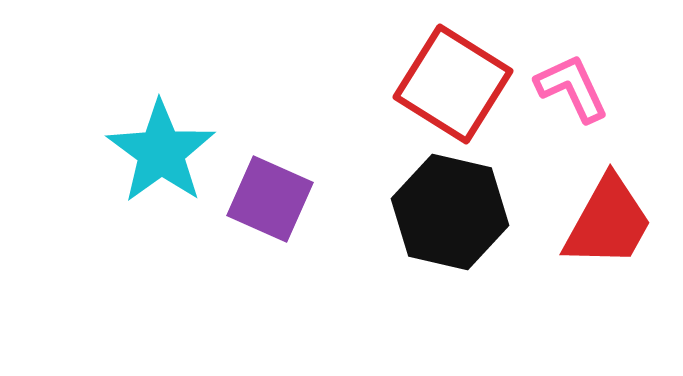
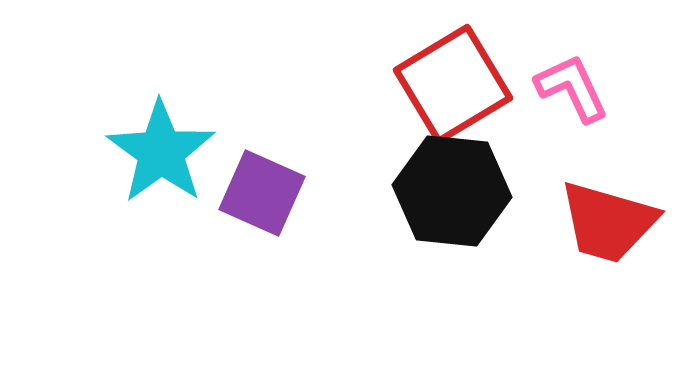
red square: rotated 27 degrees clockwise
purple square: moved 8 px left, 6 px up
black hexagon: moved 2 px right, 21 px up; rotated 7 degrees counterclockwise
red trapezoid: rotated 77 degrees clockwise
